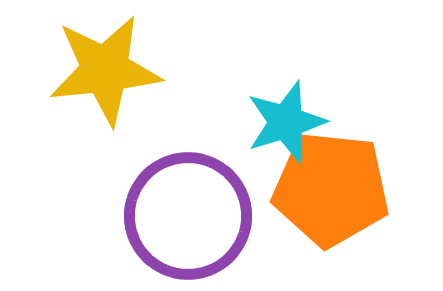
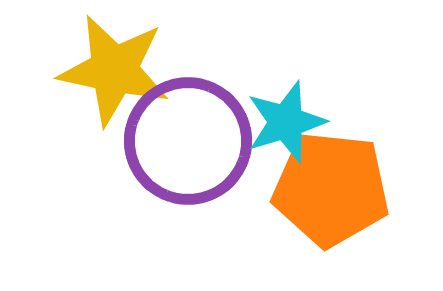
yellow star: moved 9 px right; rotated 18 degrees clockwise
purple circle: moved 75 px up
